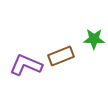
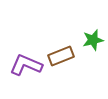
green star: moved 1 px left, 1 px down; rotated 15 degrees counterclockwise
